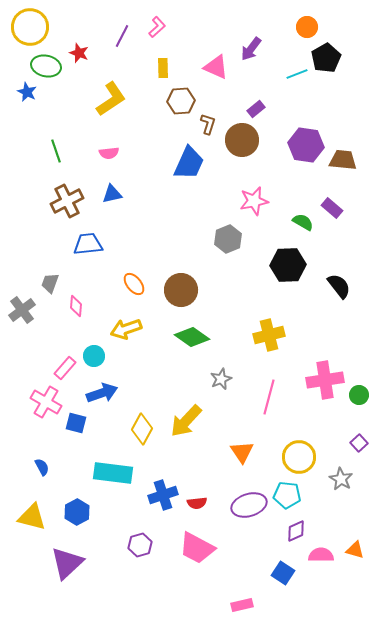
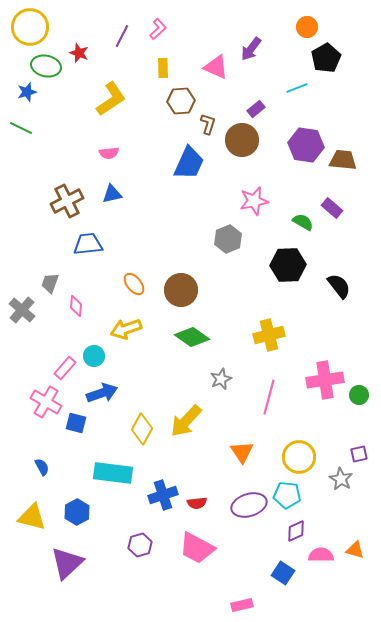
pink L-shape at (157, 27): moved 1 px right, 2 px down
cyan line at (297, 74): moved 14 px down
blue star at (27, 92): rotated 30 degrees clockwise
green line at (56, 151): moved 35 px left, 23 px up; rotated 45 degrees counterclockwise
gray cross at (22, 310): rotated 12 degrees counterclockwise
purple square at (359, 443): moved 11 px down; rotated 30 degrees clockwise
